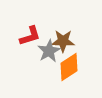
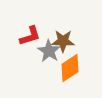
gray star: rotated 10 degrees counterclockwise
orange diamond: moved 1 px right, 1 px down
